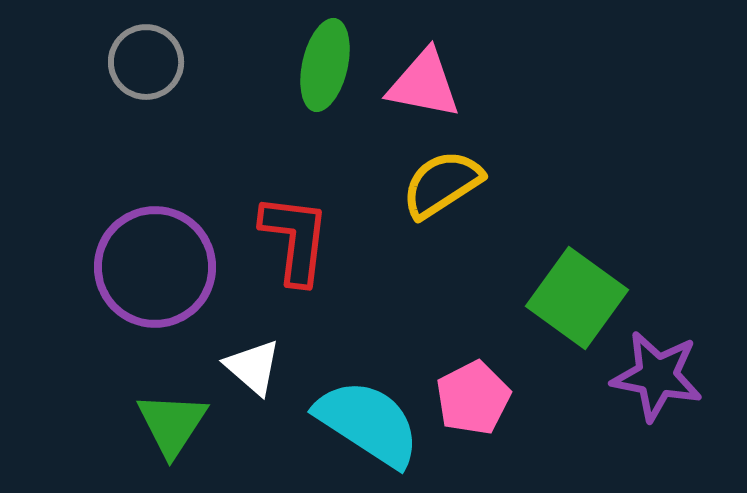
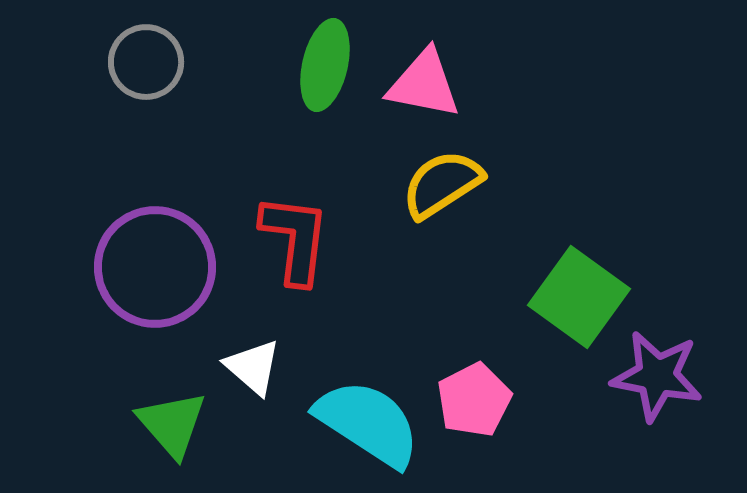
green square: moved 2 px right, 1 px up
pink pentagon: moved 1 px right, 2 px down
green triangle: rotated 14 degrees counterclockwise
